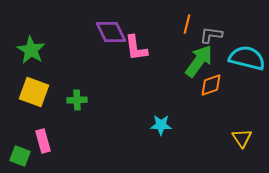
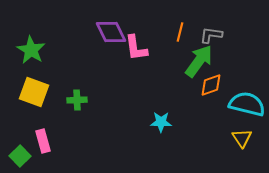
orange line: moved 7 px left, 8 px down
cyan semicircle: moved 46 px down
cyan star: moved 3 px up
green square: rotated 25 degrees clockwise
